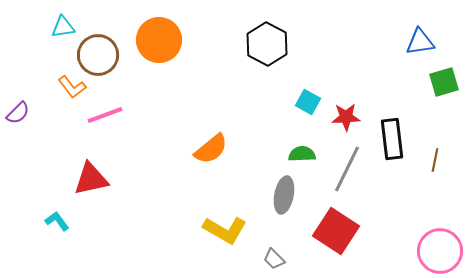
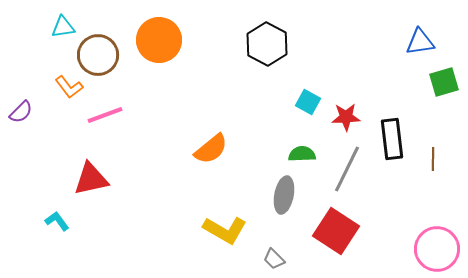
orange L-shape: moved 3 px left
purple semicircle: moved 3 px right, 1 px up
brown line: moved 2 px left, 1 px up; rotated 10 degrees counterclockwise
pink circle: moved 3 px left, 2 px up
